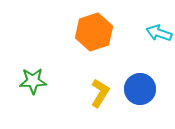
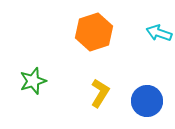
green star: rotated 16 degrees counterclockwise
blue circle: moved 7 px right, 12 px down
